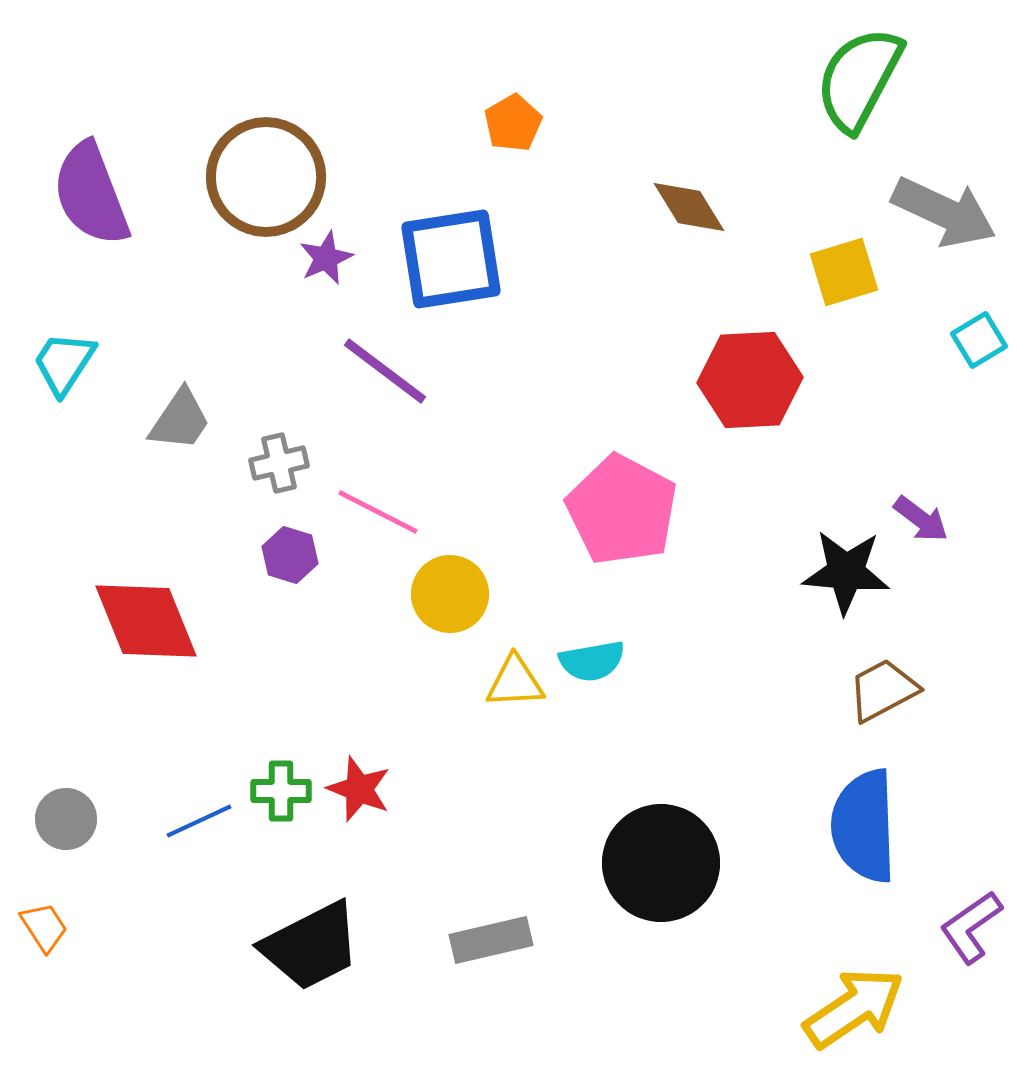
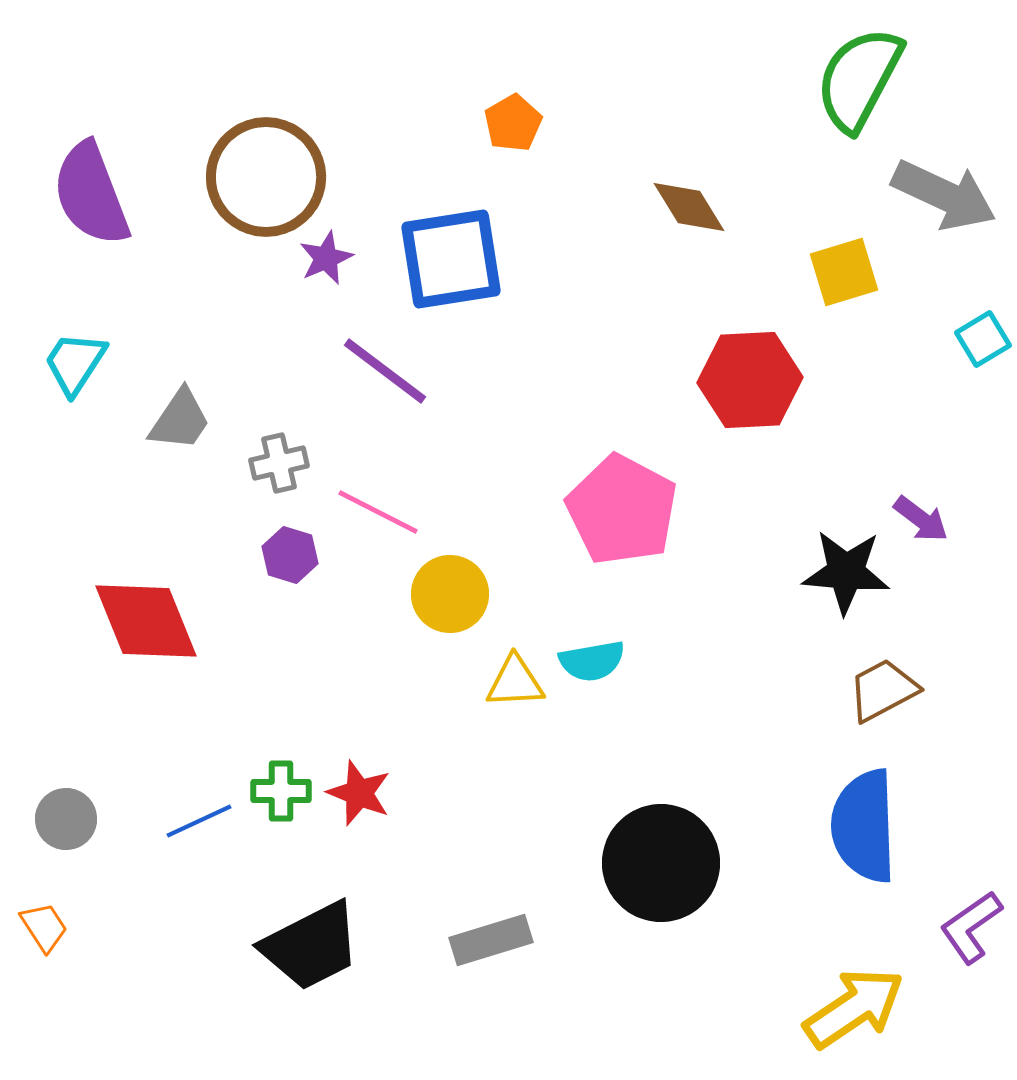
gray arrow: moved 17 px up
cyan square: moved 4 px right, 1 px up
cyan trapezoid: moved 11 px right
red star: moved 4 px down
gray rectangle: rotated 4 degrees counterclockwise
